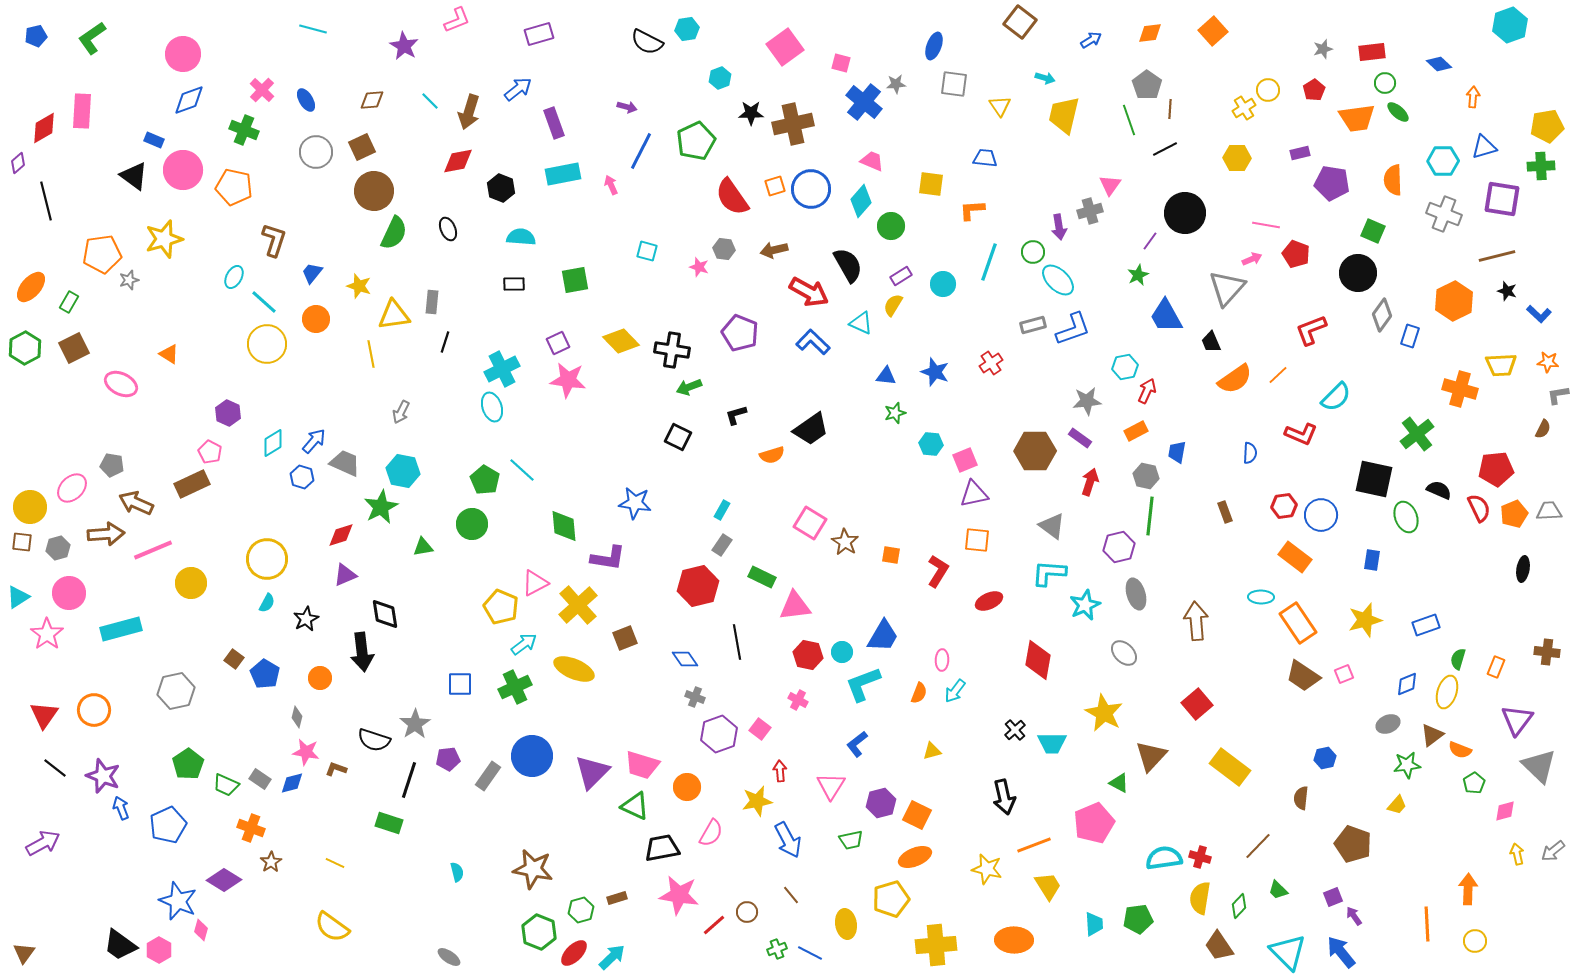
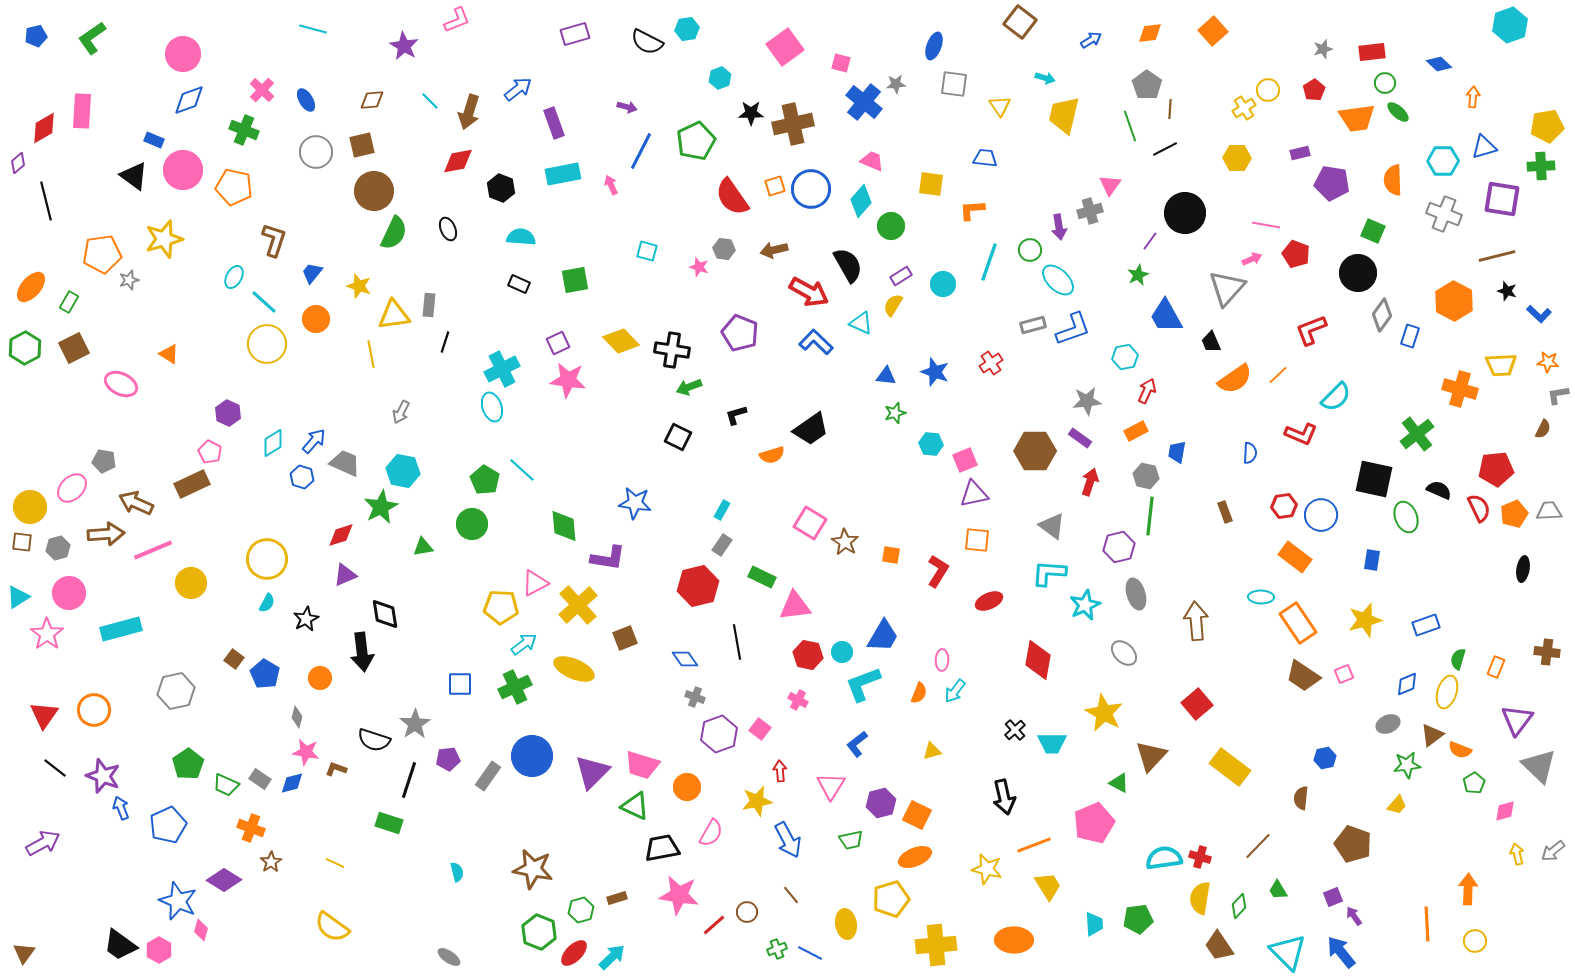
purple rectangle at (539, 34): moved 36 px right
green line at (1129, 120): moved 1 px right, 6 px down
brown square at (362, 147): moved 2 px up; rotated 12 degrees clockwise
green circle at (1033, 252): moved 3 px left, 2 px up
black rectangle at (514, 284): moved 5 px right; rotated 25 degrees clockwise
orange hexagon at (1454, 301): rotated 6 degrees counterclockwise
gray rectangle at (432, 302): moved 3 px left, 3 px down
blue L-shape at (813, 342): moved 3 px right
cyan hexagon at (1125, 367): moved 10 px up
gray pentagon at (112, 465): moved 8 px left, 4 px up
yellow pentagon at (501, 607): rotated 20 degrees counterclockwise
green trapezoid at (1278, 890): rotated 15 degrees clockwise
